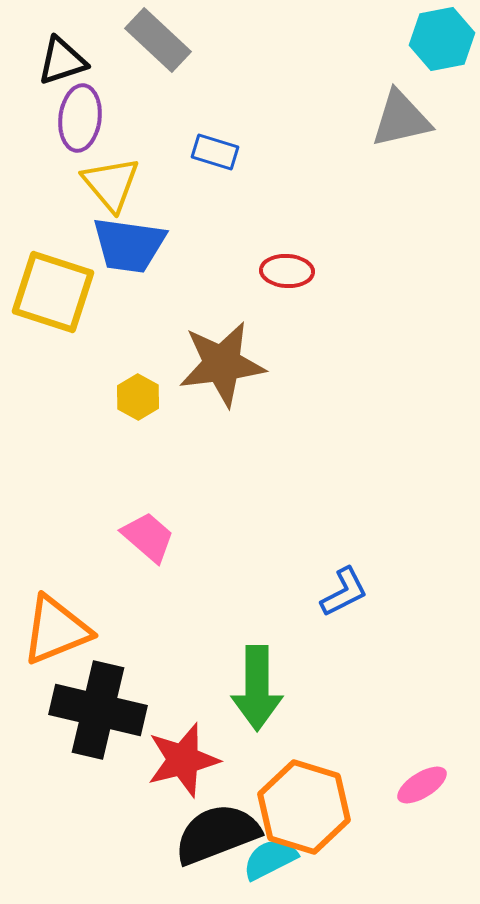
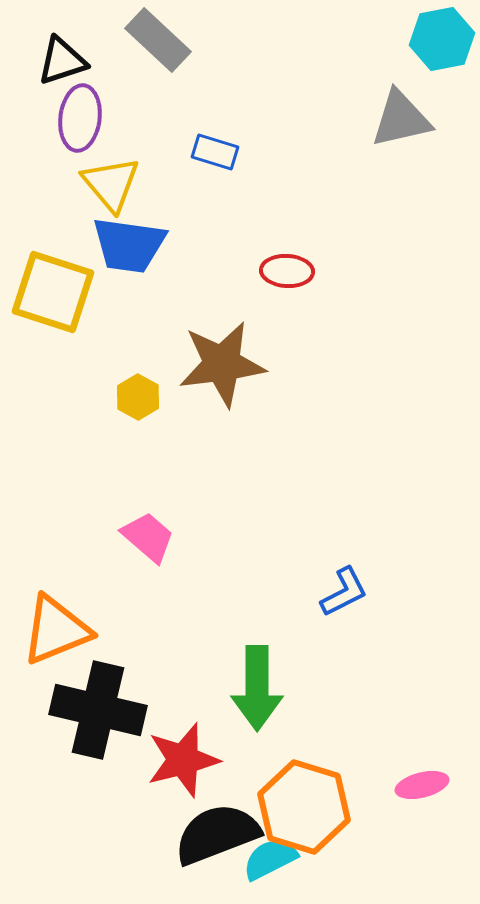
pink ellipse: rotated 18 degrees clockwise
